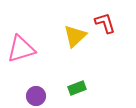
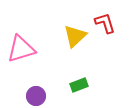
green rectangle: moved 2 px right, 3 px up
